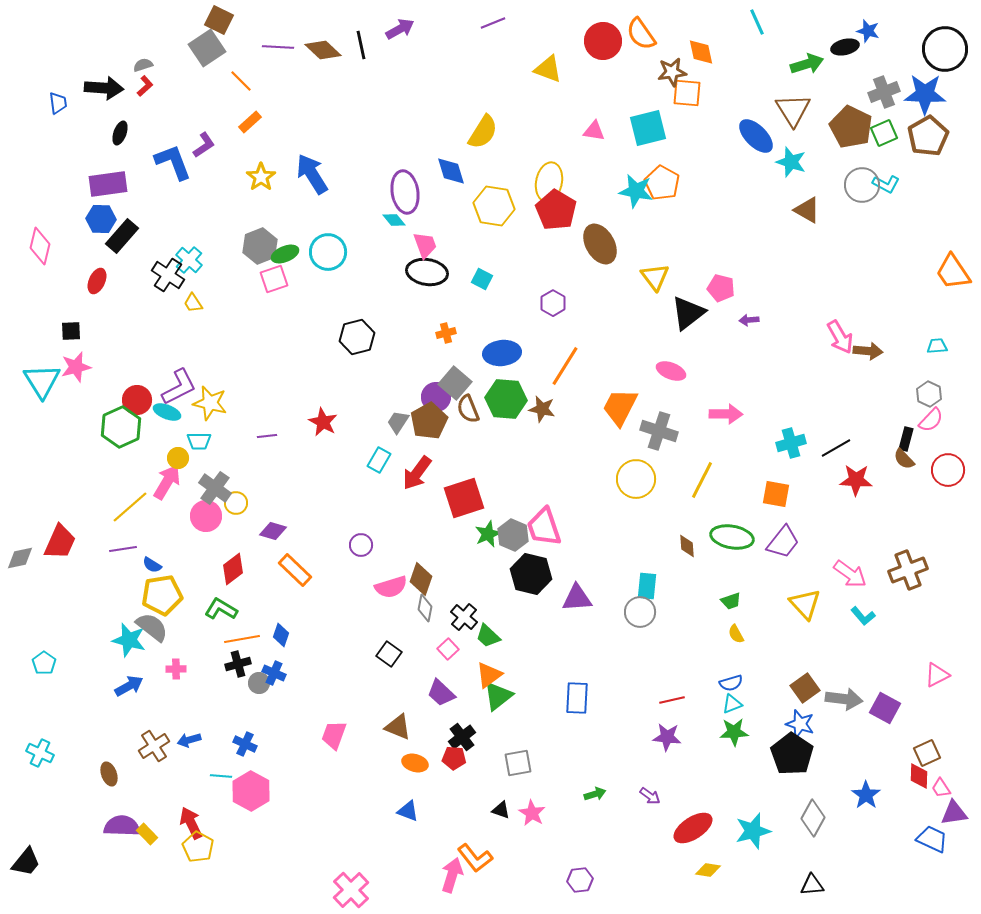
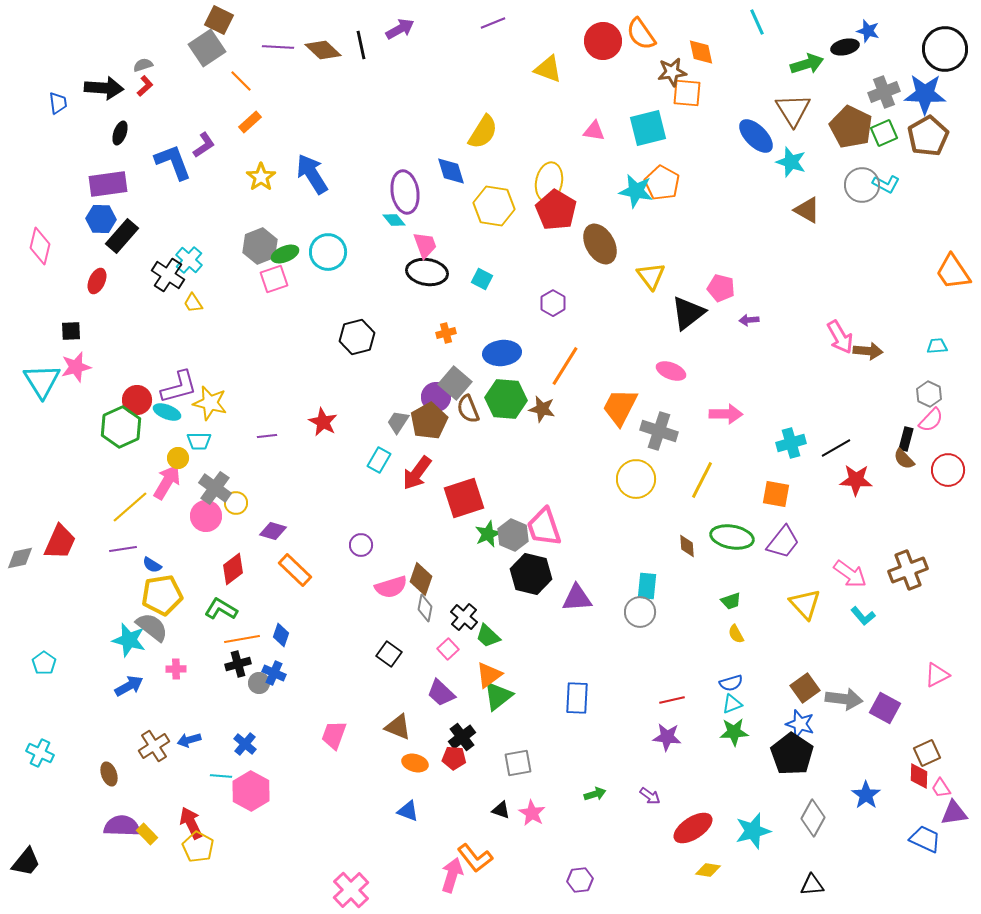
yellow triangle at (655, 277): moved 4 px left, 1 px up
purple L-shape at (179, 387): rotated 12 degrees clockwise
blue cross at (245, 744): rotated 15 degrees clockwise
blue trapezoid at (932, 839): moved 7 px left
